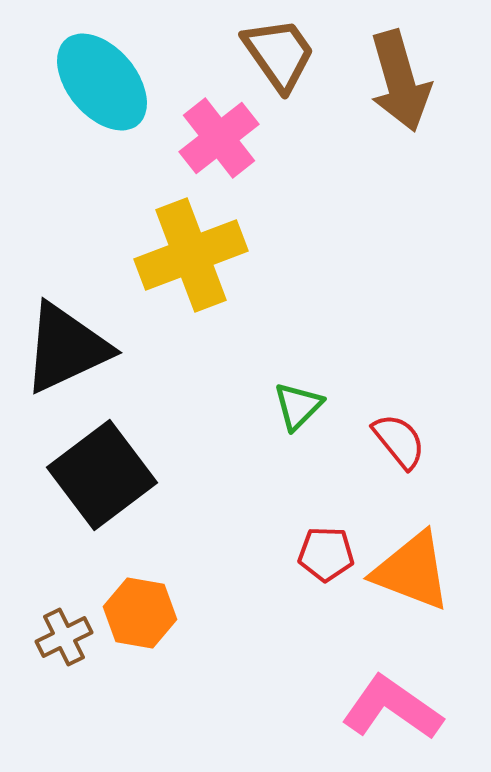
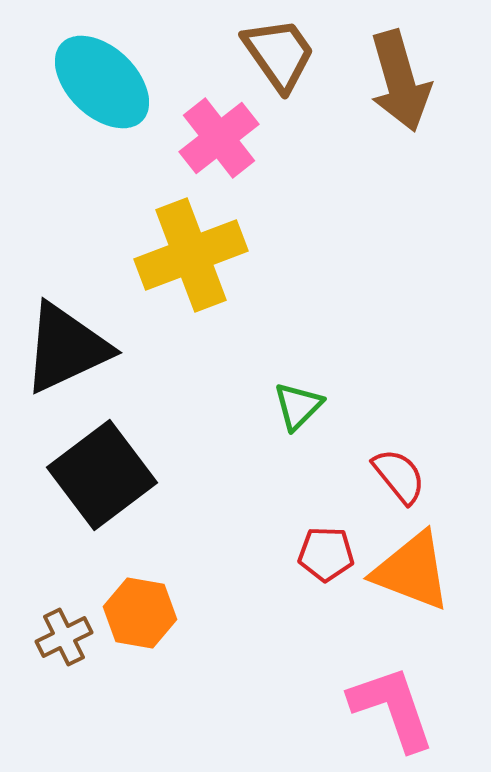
cyan ellipse: rotated 6 degrees counterclockwise
red semicircle: moved 35 px down
pink L-shape: rotated 36 degrees clockwise
